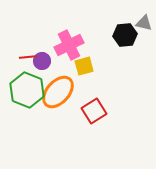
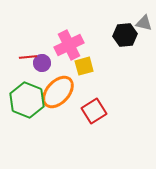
purple circle: moved 2 px down
green hexagon: moved 10 px down
